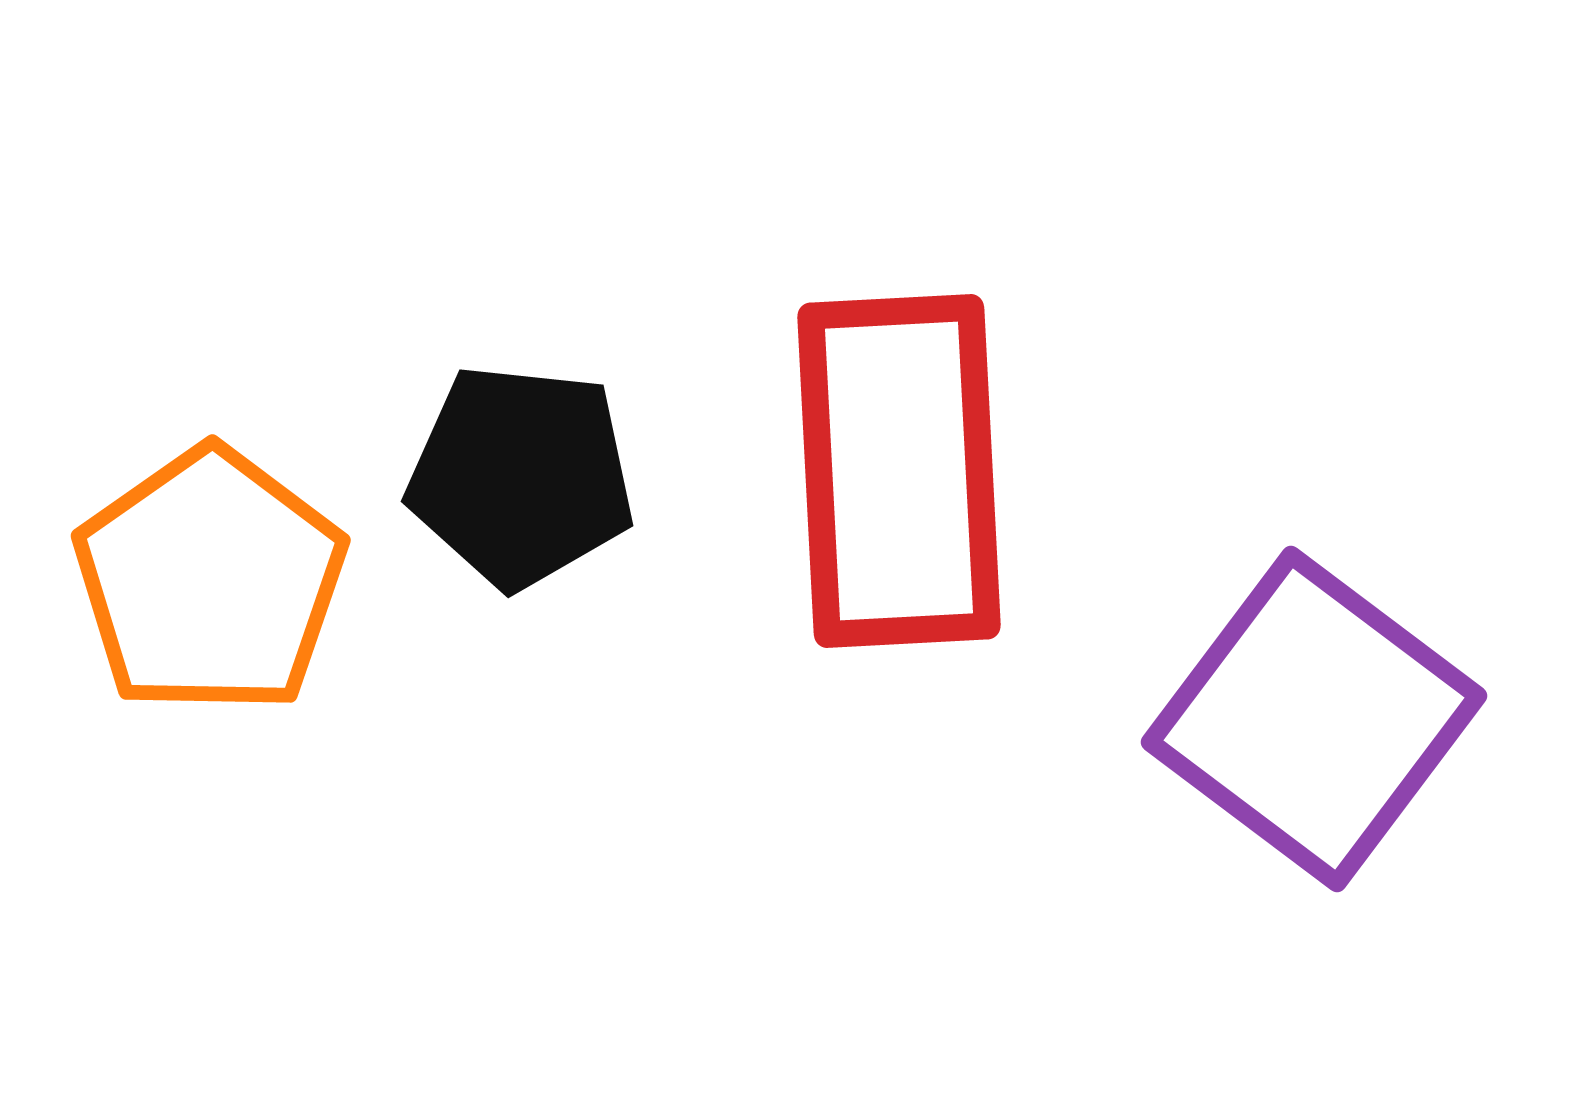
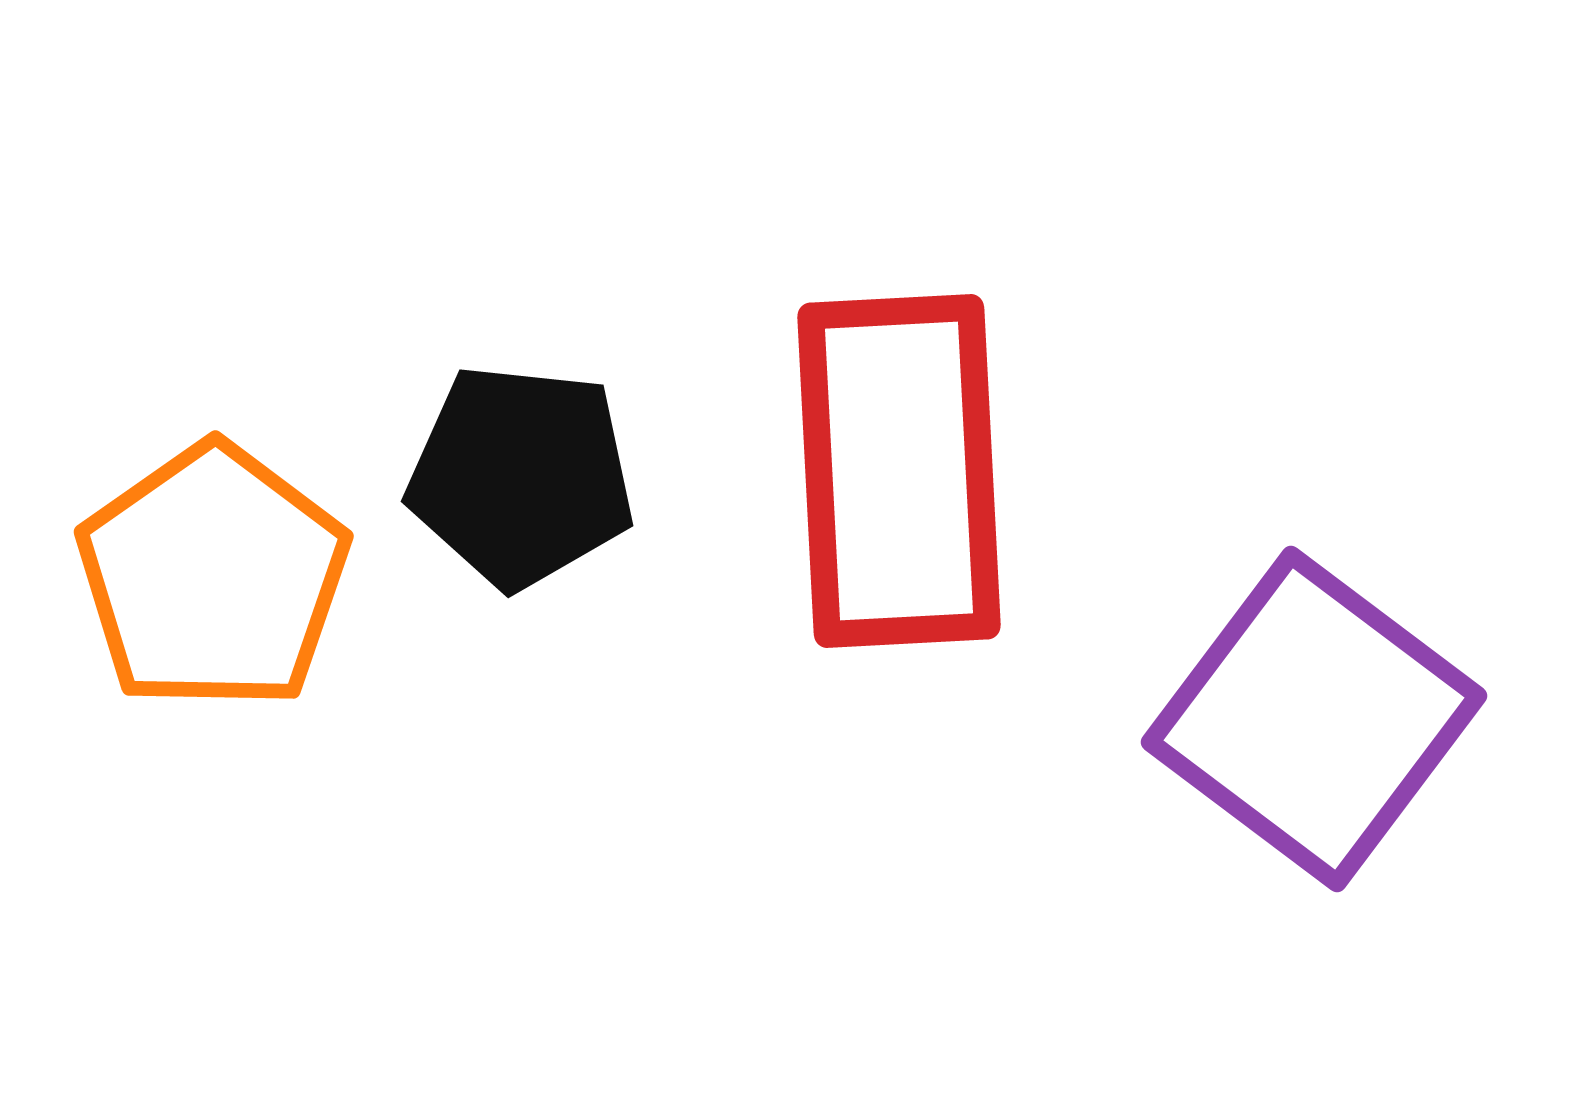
orange pentagon: moved 3 px right, 4 px up
